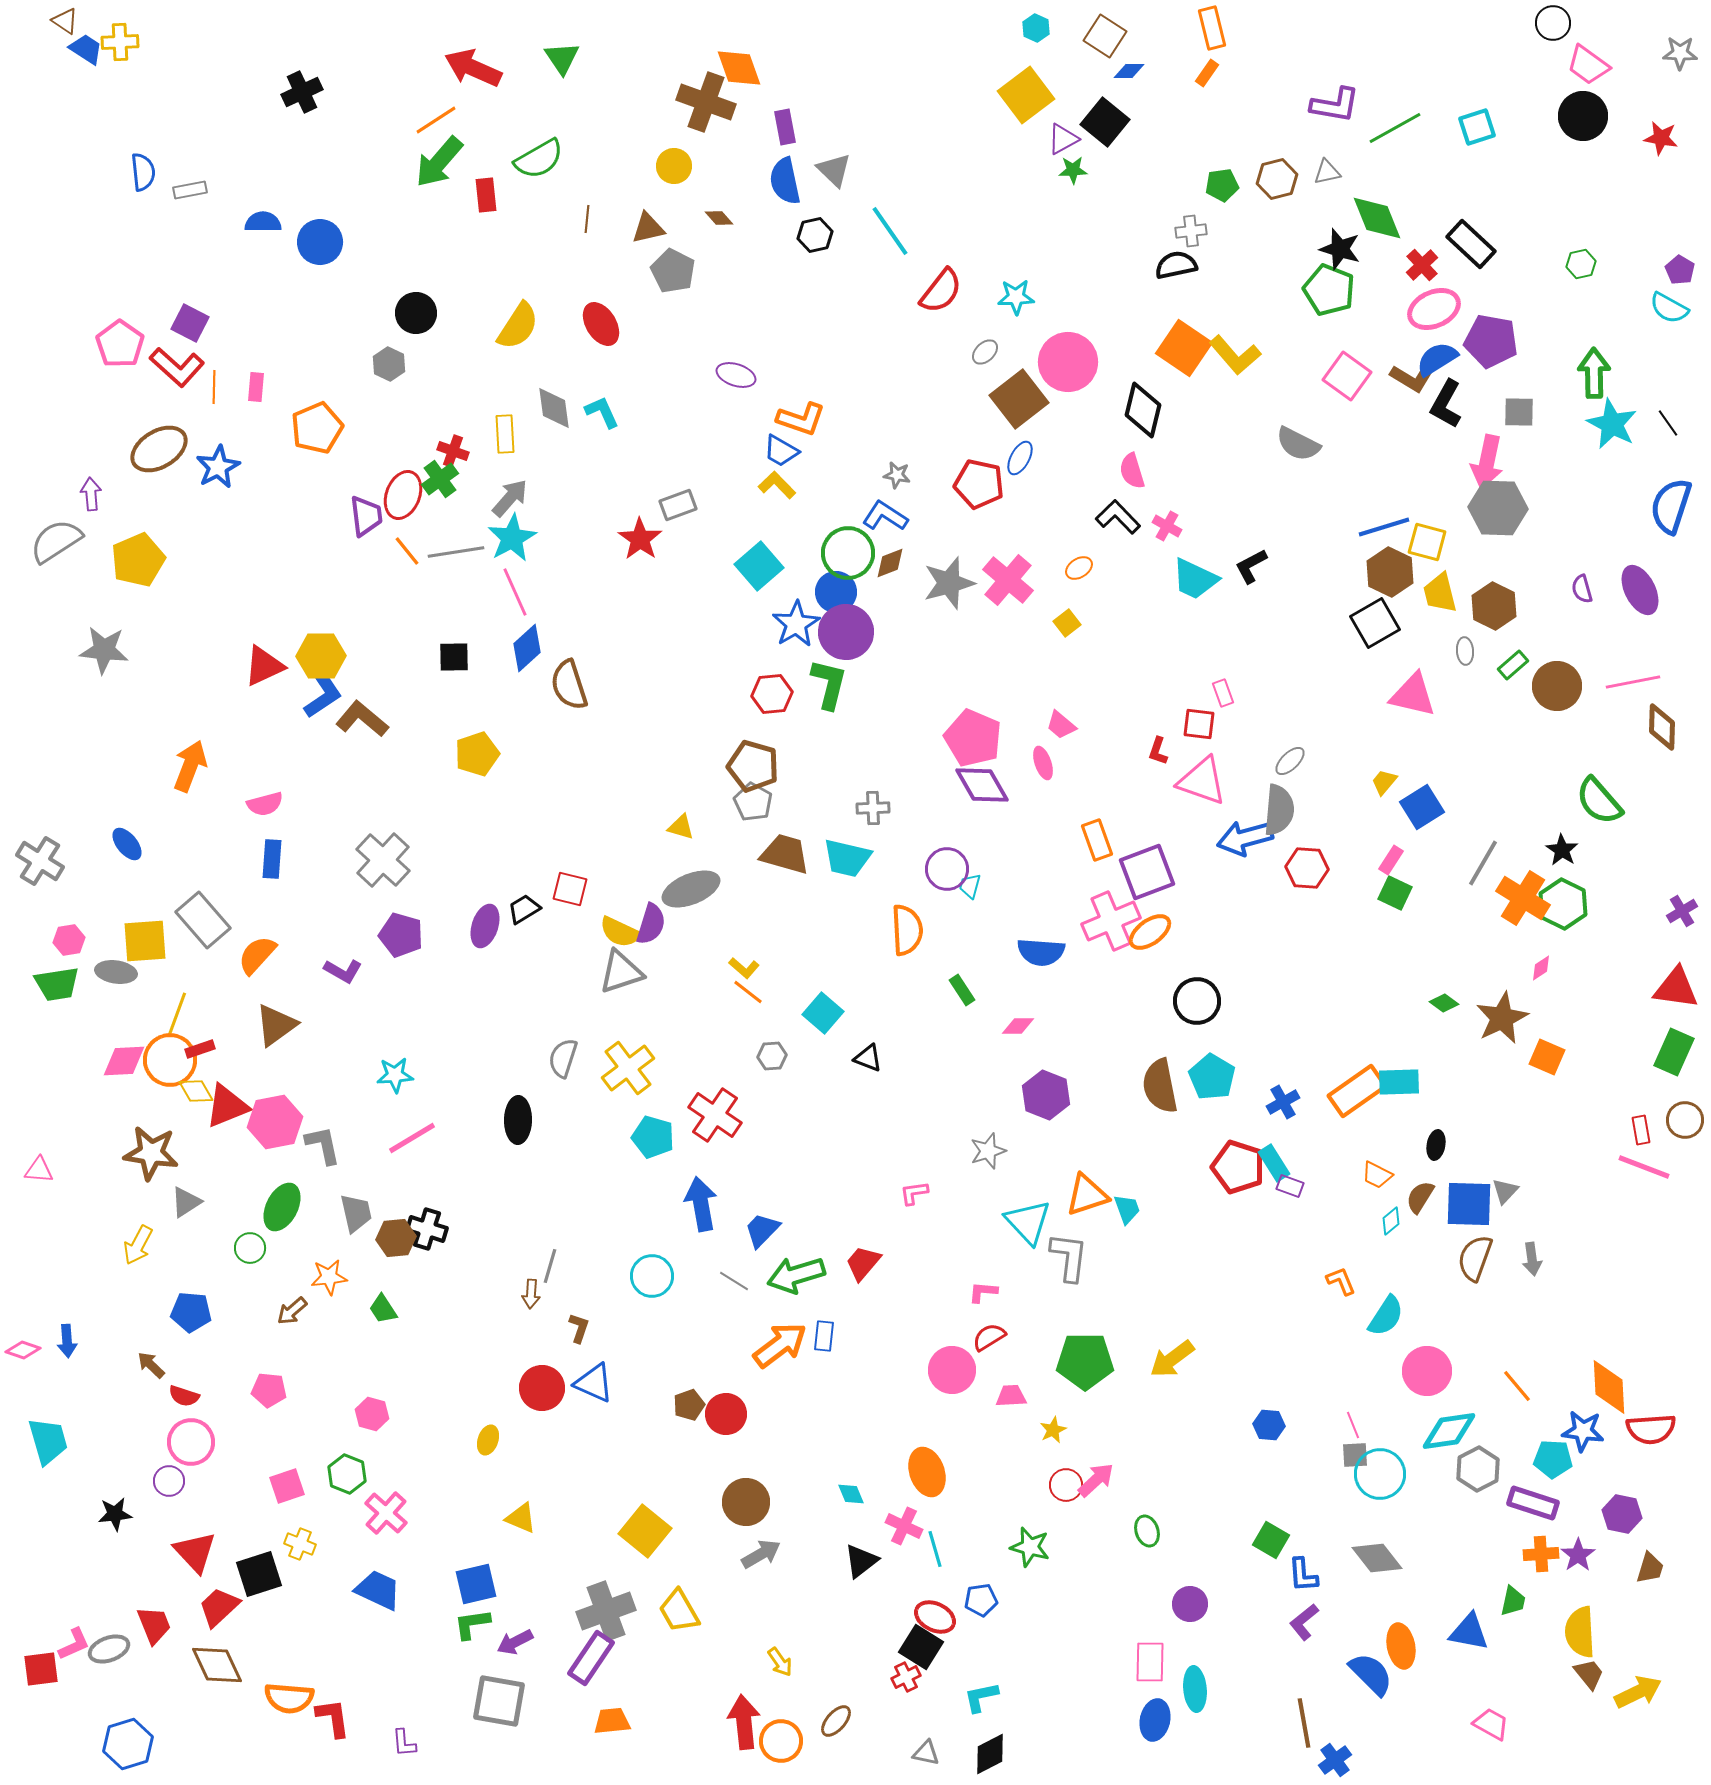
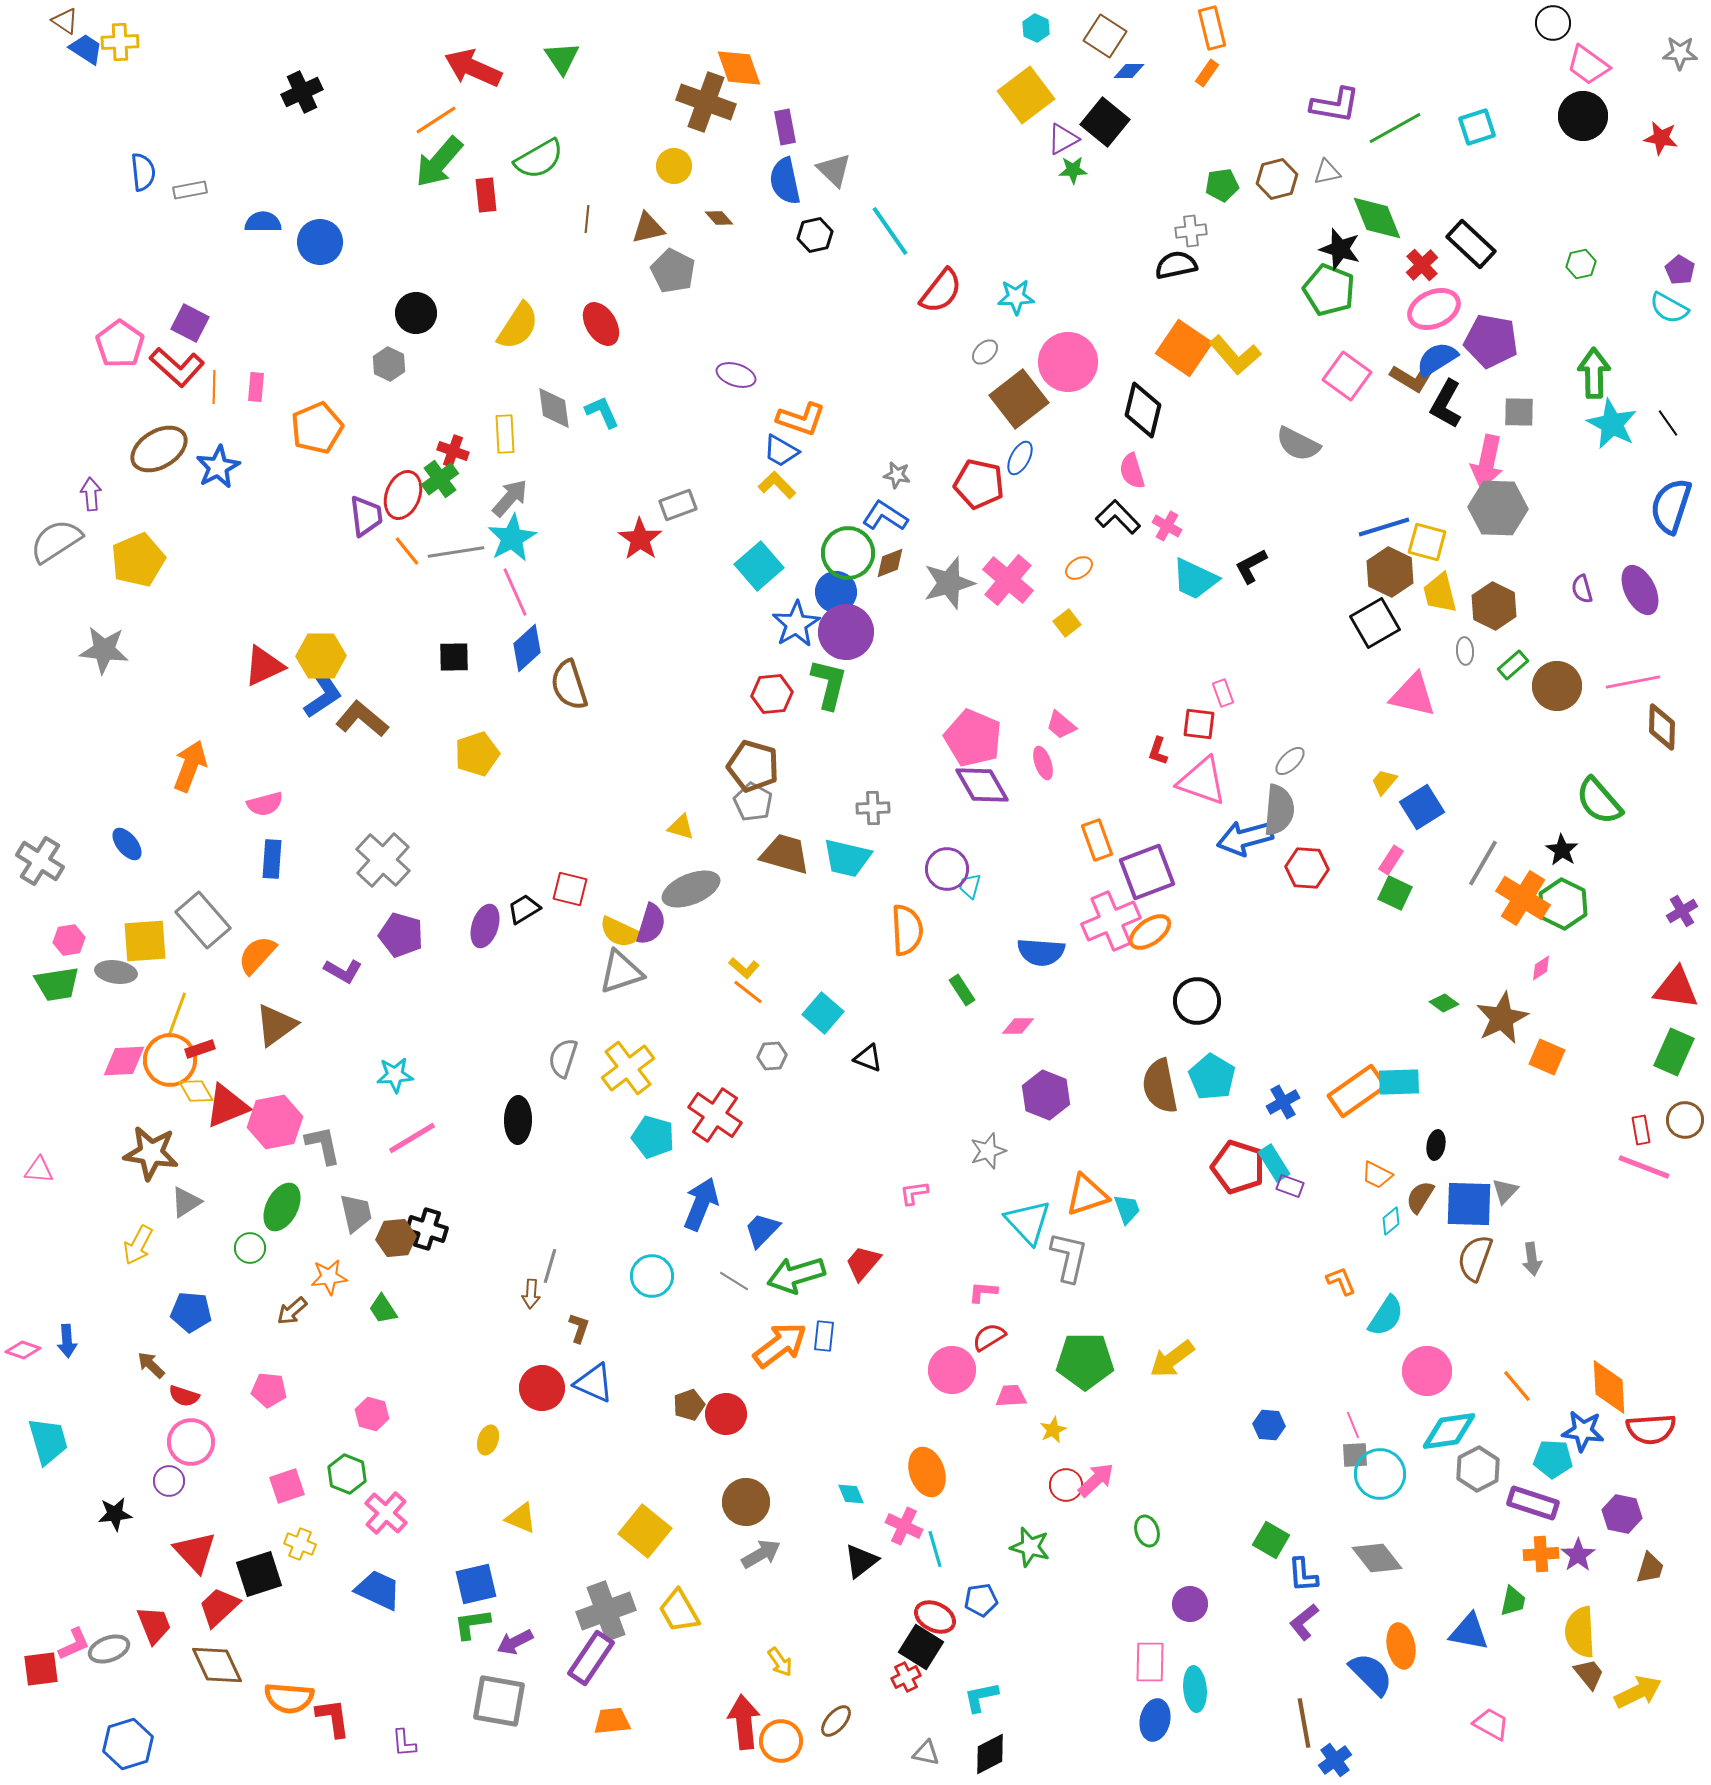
blue arrow at (701, 1204): rotated 32 degrees clockwise
gray L-shape at (1069, 1257): rotated 6 degrees clockwise
